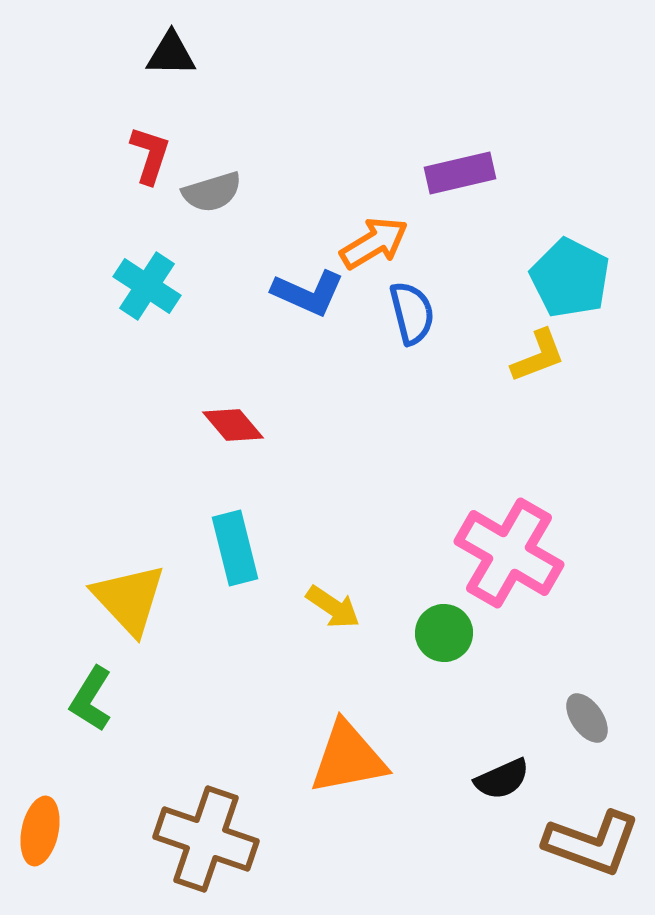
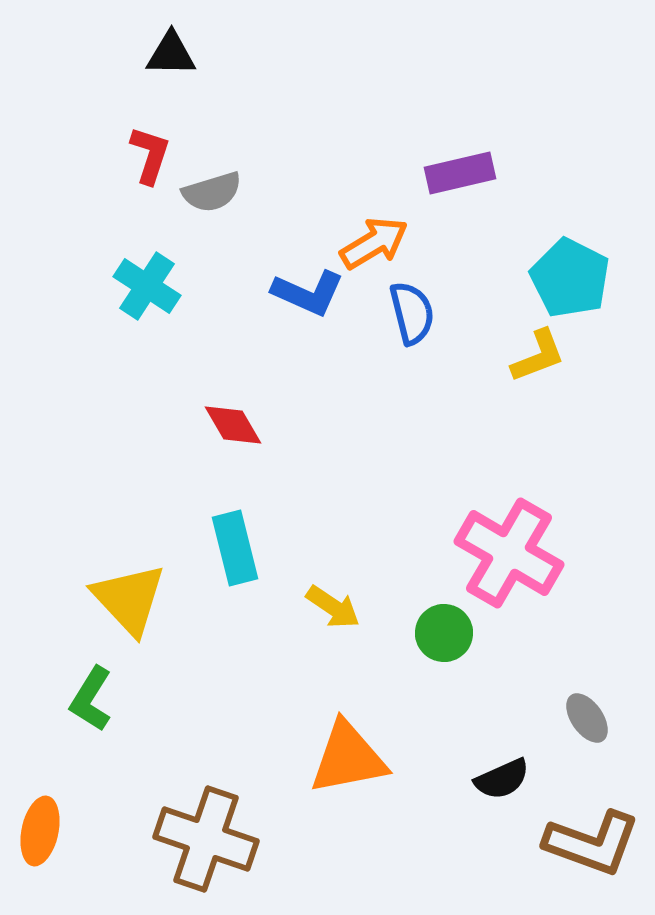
red diamond: rotated 10 degrees clockwise
